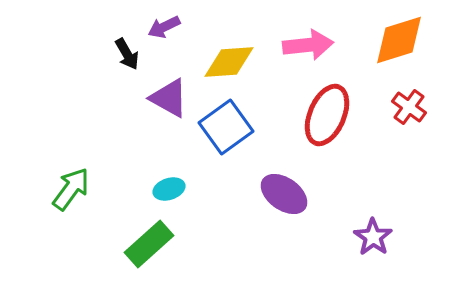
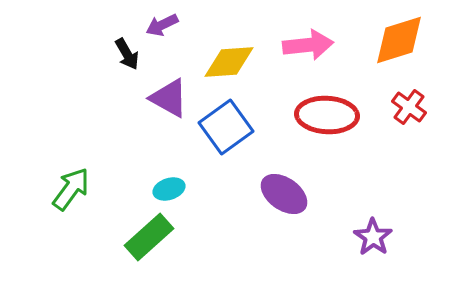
purple arrow: moved 2 px left, 2 px up
red ellipse: rotated 70 degrees clockwise
green rectangle: moved 7 px up
